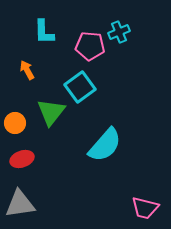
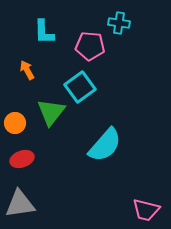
cyan cross: moved 9 px up; rotated 30 degrees clockwise
pink trapezoid: moved 1 px right, 2 px down
